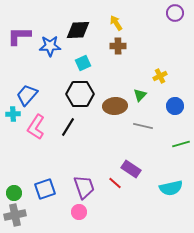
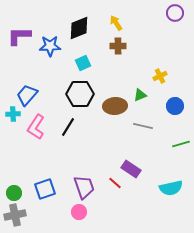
black diamond: moved 1 px right, 2 px up; rotated 20 degrees counterclockwise
green triangle: rotated 24 degrees clockwise
